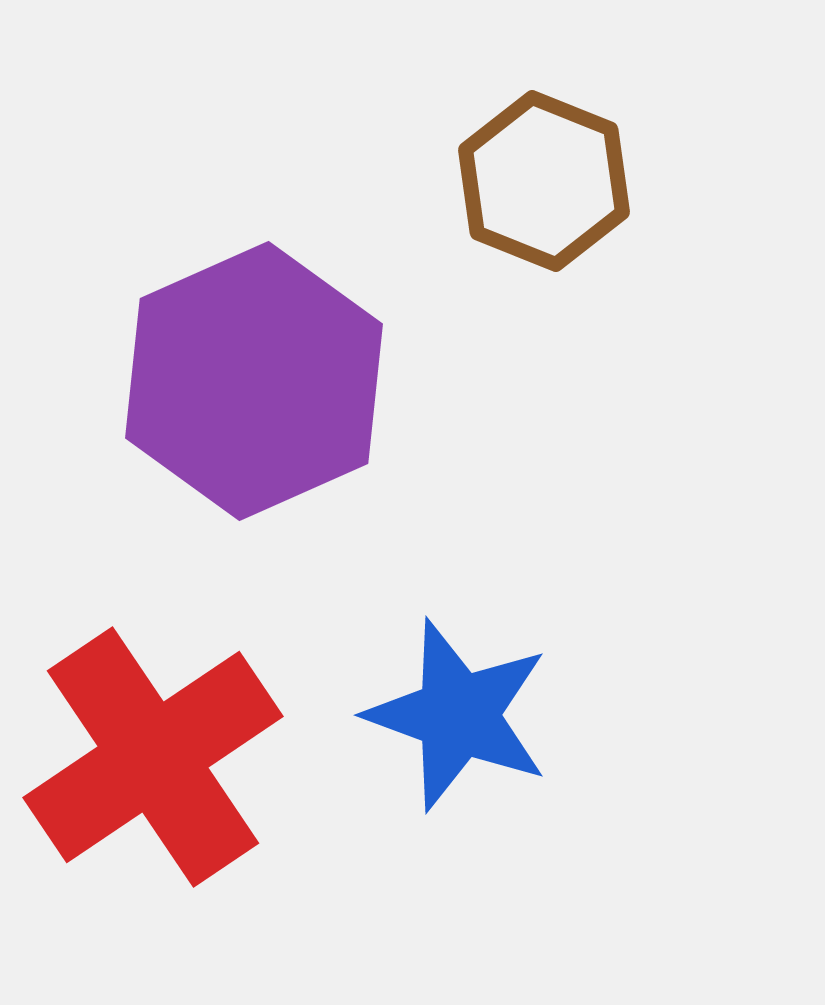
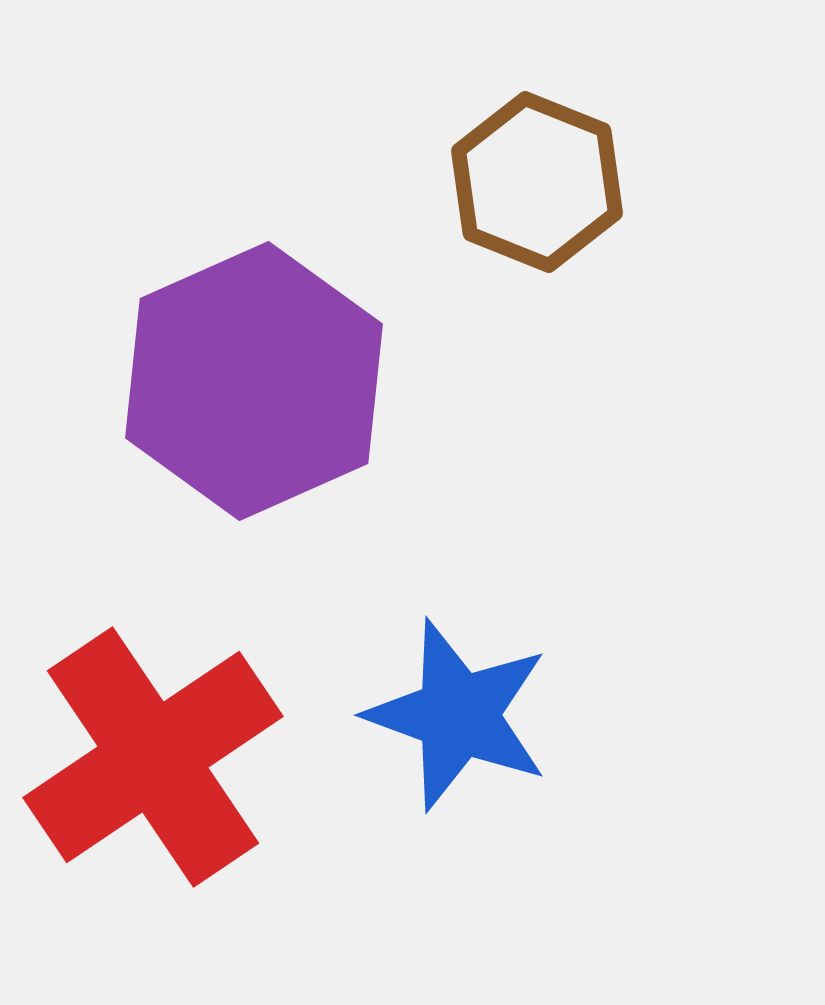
brown hexagon: moved 7 px left, 1 px down
